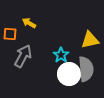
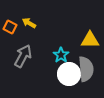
orange square: moved 7 px up; rotated 24 degrees clockwise
yellow triangle: rotated 12 degrees clockwise
